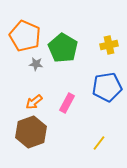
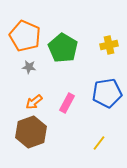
gray star: moved 7 px left, 3 px down
blue pentagon: moved 6 px down
